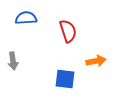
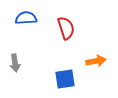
red semicircle: moved 2 px left, 3 px up
gray arrow: moved 2 px right, 2 px down
blue square: rotated 15 degrees counterclockwise
